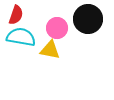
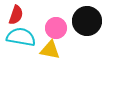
black circle: moved 1 px left, 2 px down
pink circle: moved 1 px left
